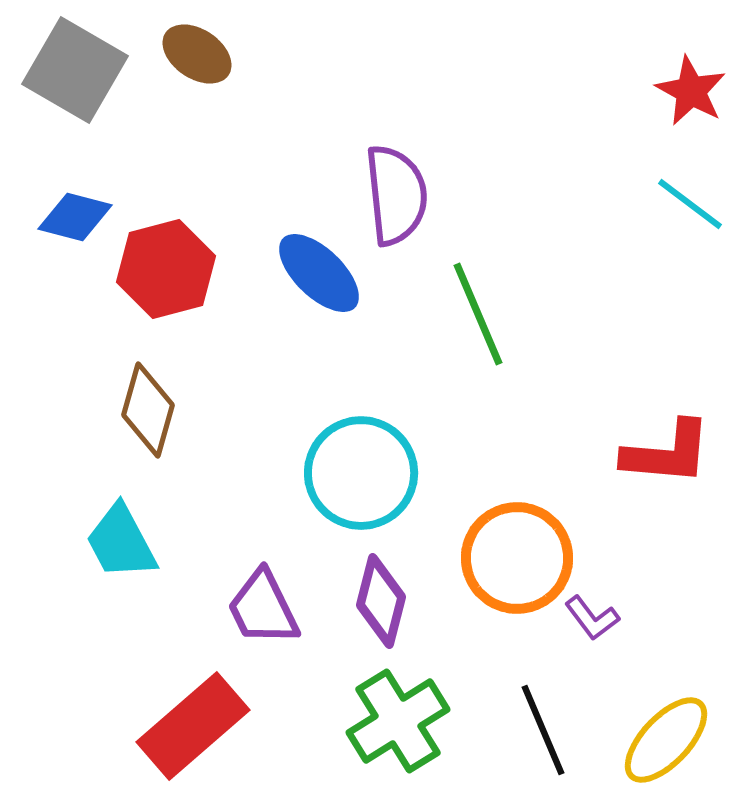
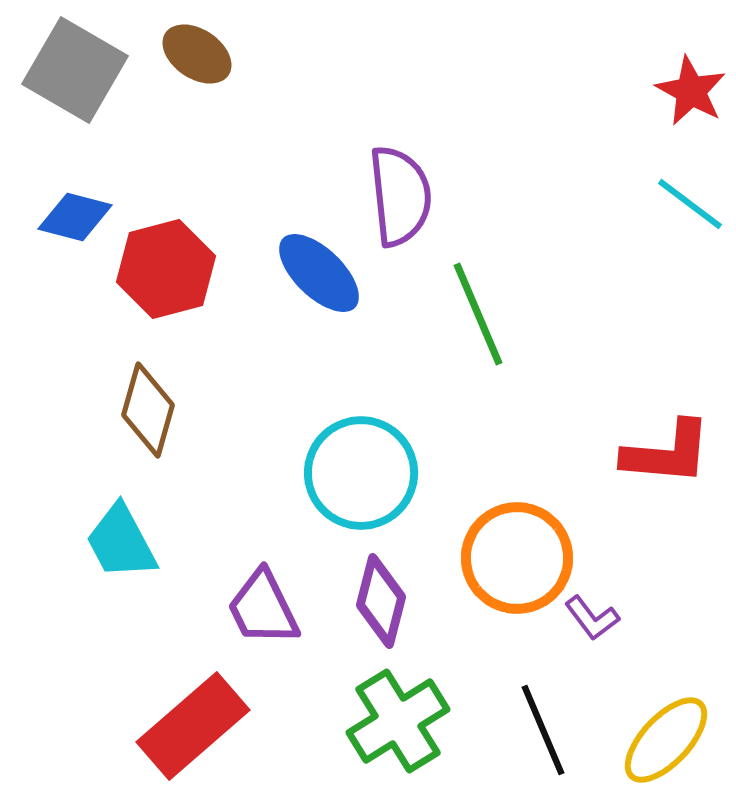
purple semicircle: moved 4 px right, 1 px down
